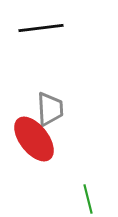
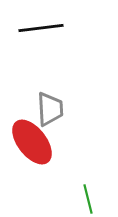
red ellipse: moved 2 px left, 3 px down
